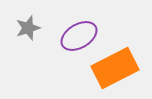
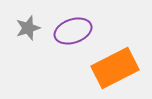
purple ellipse: moved 6 px left, 5 px up; rotated 12 degrees clockwise
